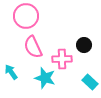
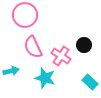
pink circle: moved 1 px left, 1 px up
pink cross: moved 1 px left, 3 px up; rotated 36 degrees clockwise
cyan arrow: moved 1 px up; rotated 112 degrees clockwise
